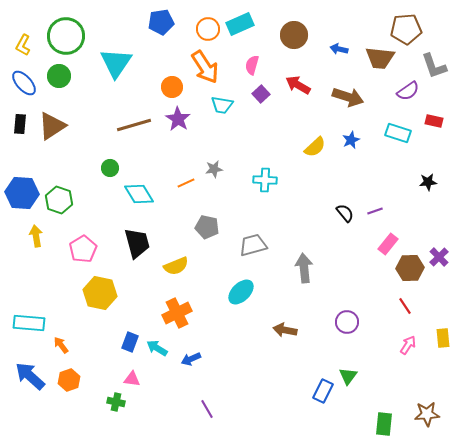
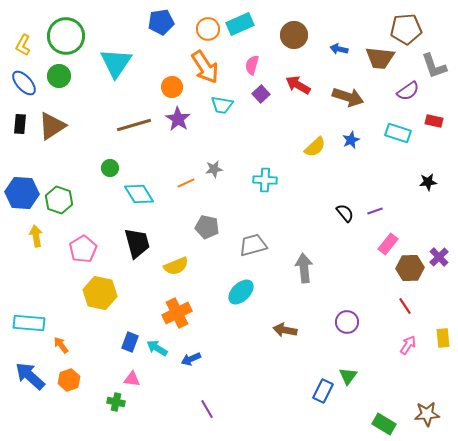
green rectangle at (384, 424): rotated 65 degrees counterclockwise
